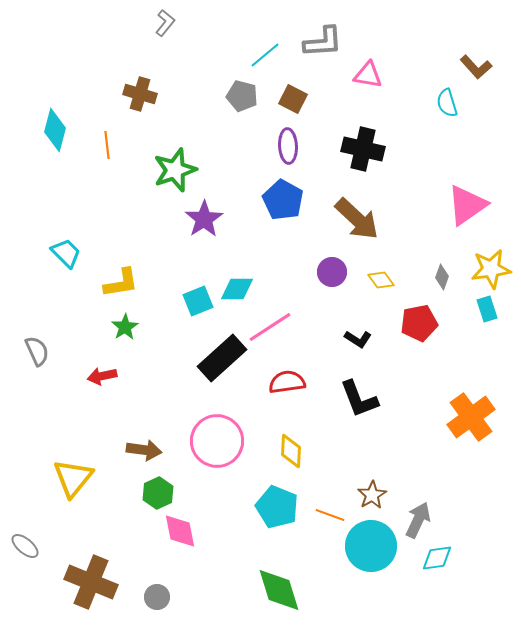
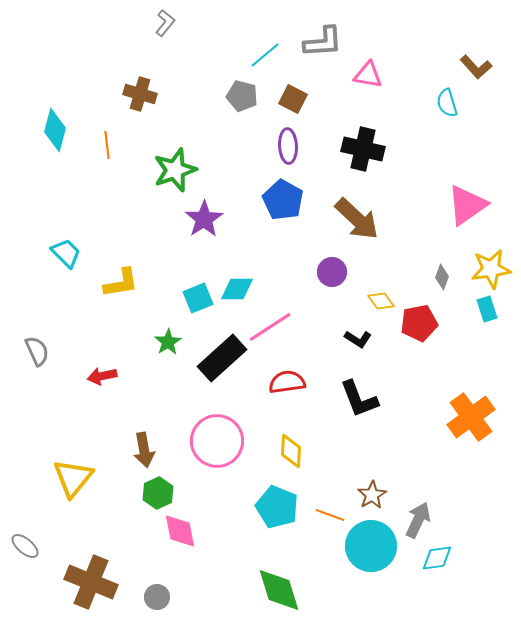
yellow diamond at (381, 280): moved 21 px down
cyan square at (198, 301): moved 3 px up
green star at (125, 327): moved 43 px right, 15 px down
brown arrow at (144, 450): rotated 72 degrees clockwise
